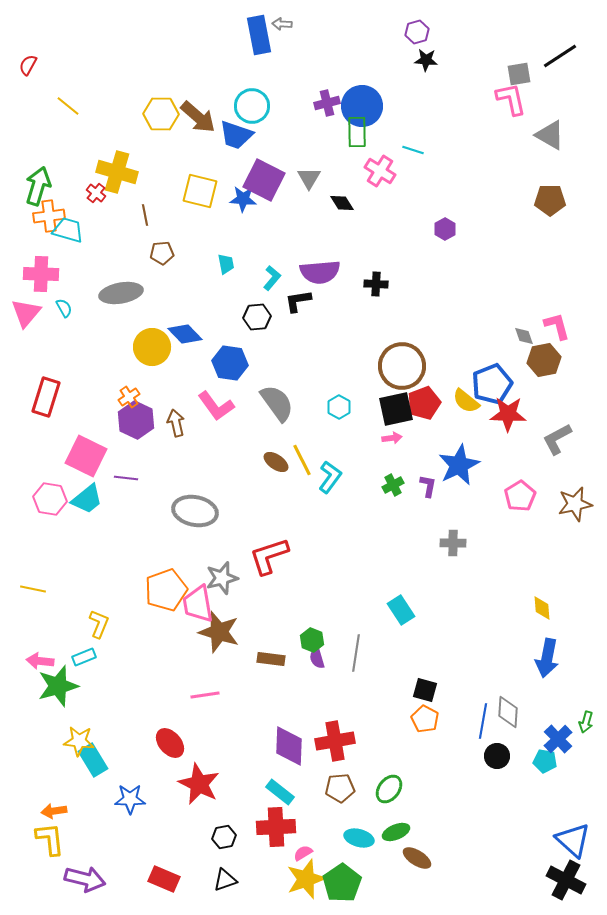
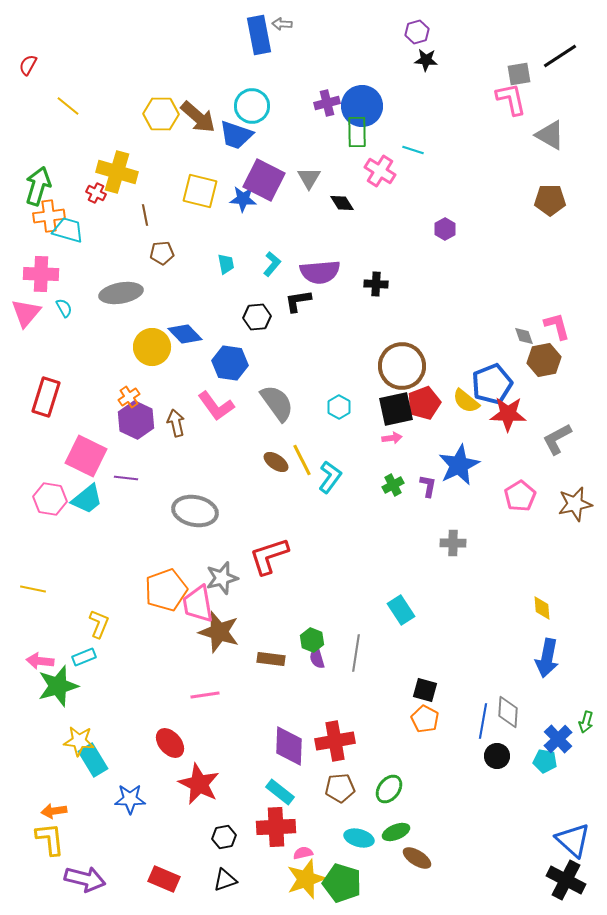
red cross at (96, 193): rotated 12 degrees counterclockwise
cyan L-shape at (272, 278): moved 14 px up
pink semicircle at (303, 853): rotated 18 degrees clockwise
green pentagon at (342, 883): rotated 21 degrees counterclockwise
